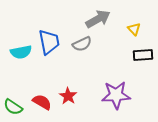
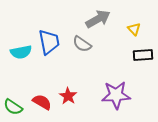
gray semicircle: rotated 60 degrees clockwise
